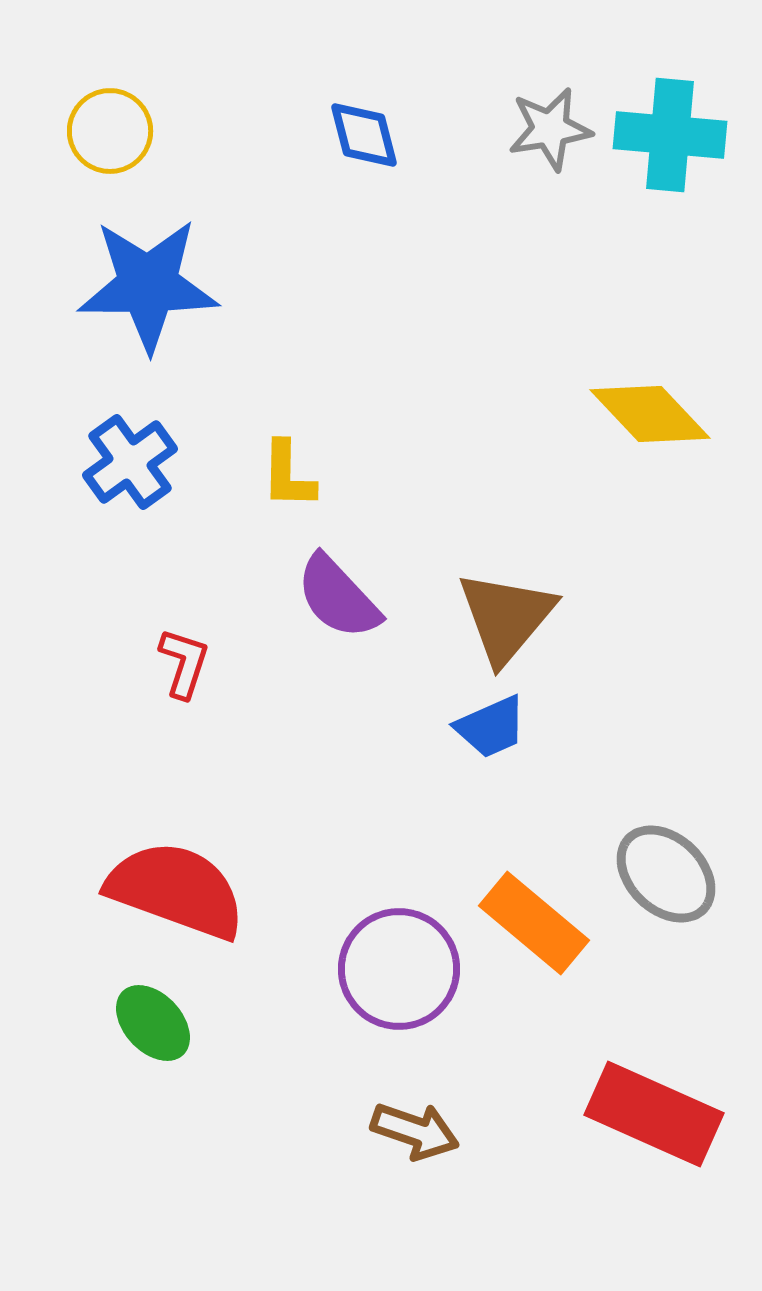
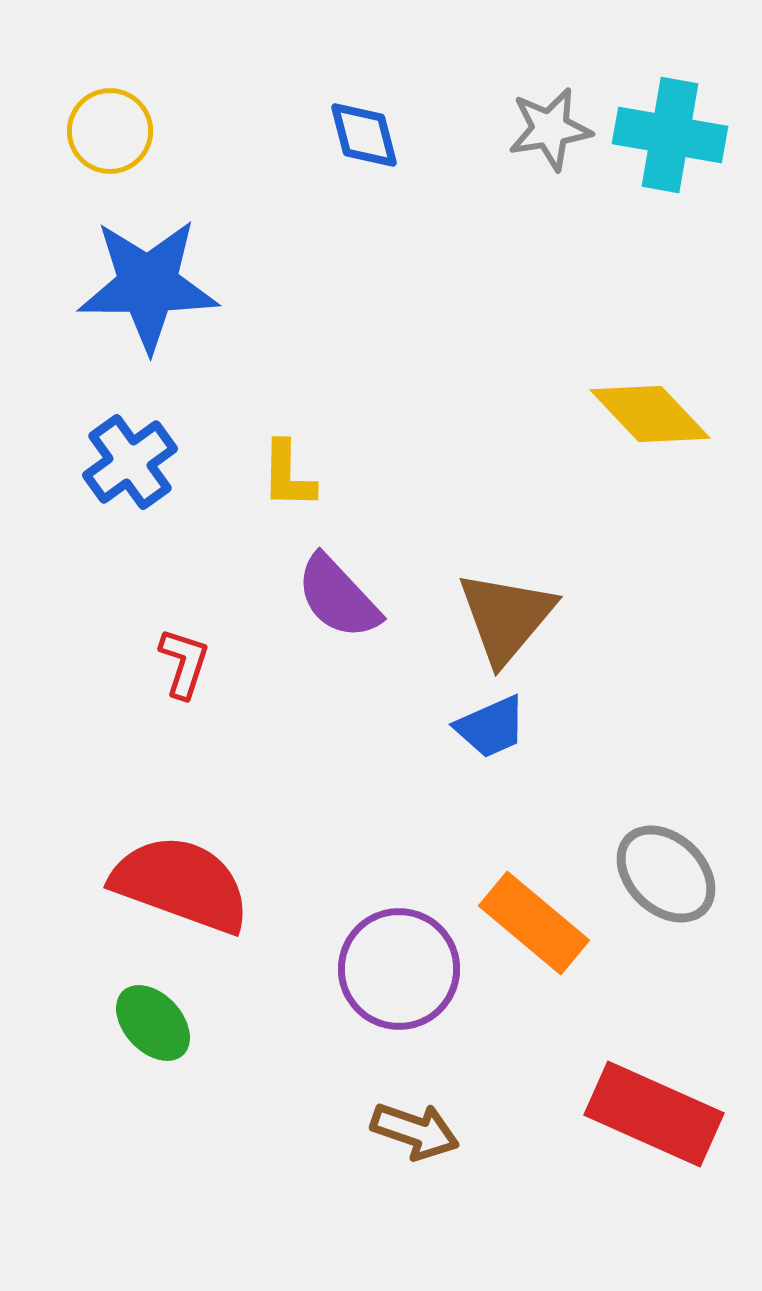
cyan cross: rotated 5 degrees clockwise
red semicircle: moved 5 px right, 6 px up
